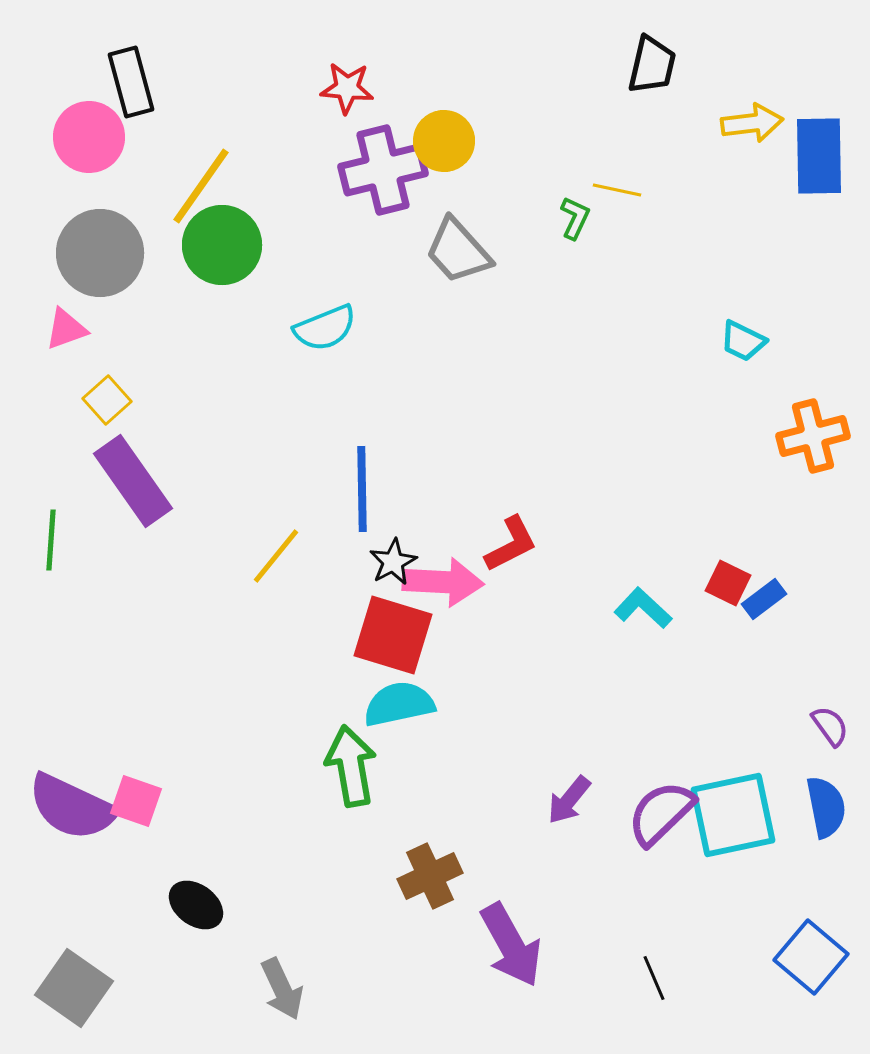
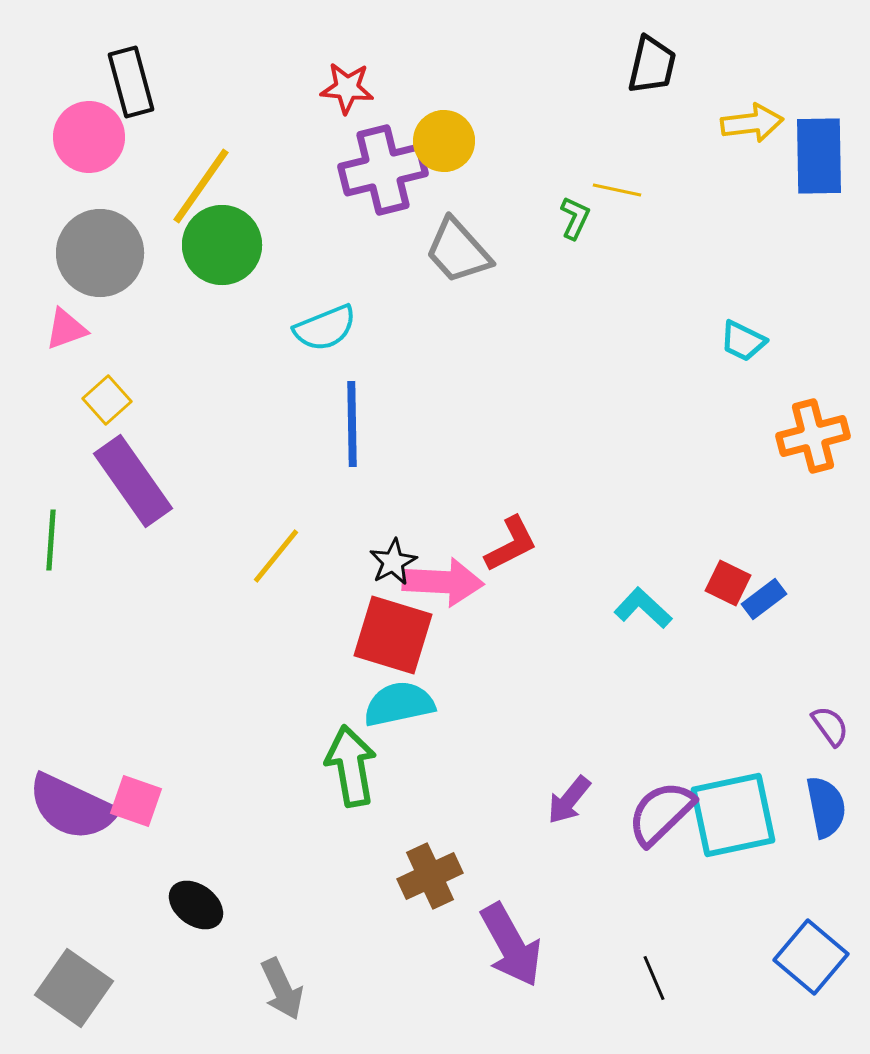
blue line at (362, 489): moved 10 px left, 65 px up
